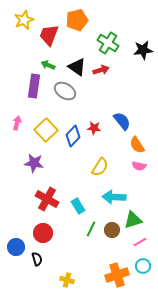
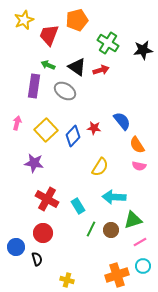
brown circle: moved 1 px left
